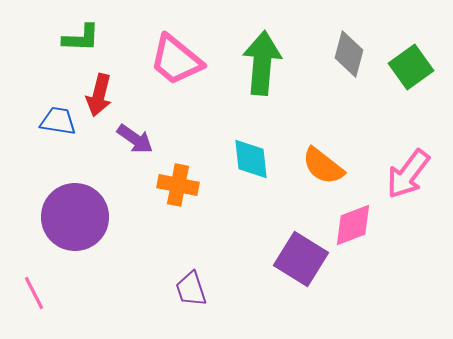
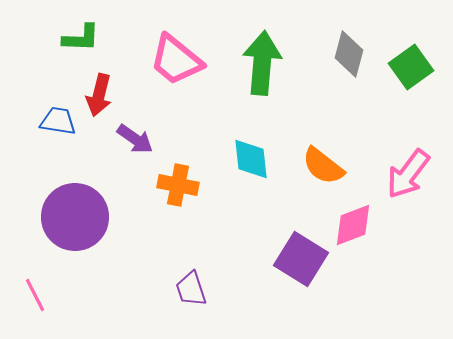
pink line: moved 1 px right, 2 px down
